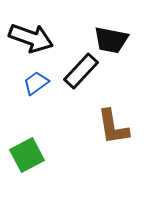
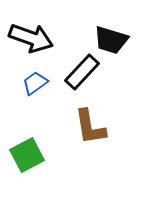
black trapezoid: rotated 6 degrees clockwise
black rectangle: moved 1 px right, 1 px down
blue trapezoid: moved 1 px left
brown L-shape: moved 23 px left
